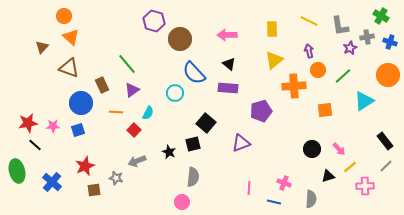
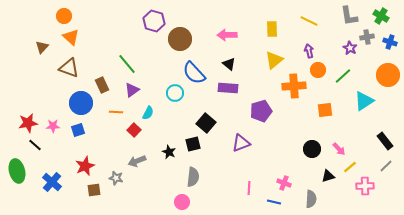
gray L-shape at (340, 26): moved 9 px right, 10 px up
purple star at (350, 48): rotated 16 degrees counterclockwise
